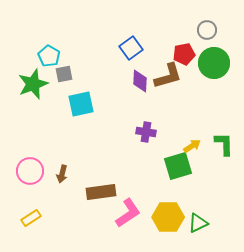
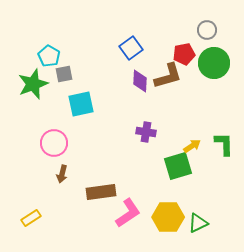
pink circle: moved 24 px right, 28 px up
